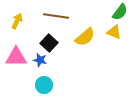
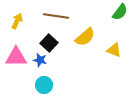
yellow triangle: moved 18 px down
